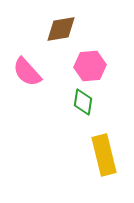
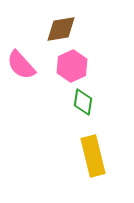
pink hexagon: moved 18 px left; rotated 20 degrees counterclockwise
pink semicircle: moved 6 px left, 7 px up
yellow rectangle: moved 11 px left, 1 px down
